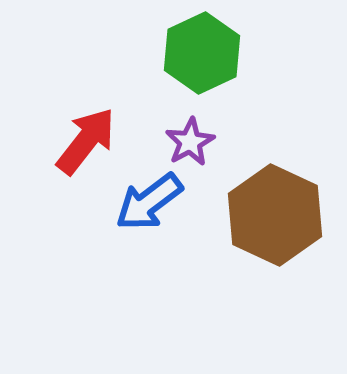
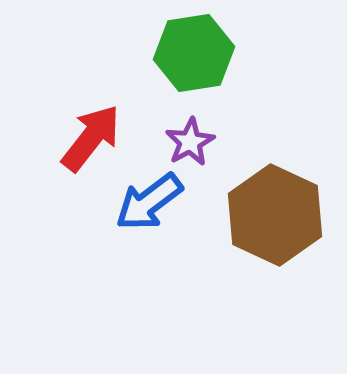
green hexagon: moved 8 px left; rotated 16 degrees clockwise
red arrow: moved 5 px right, 3 px up
